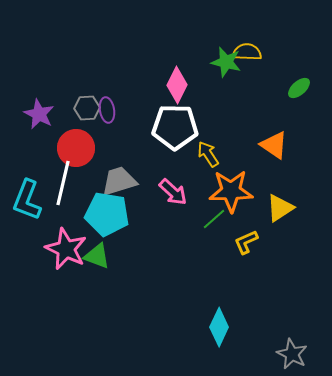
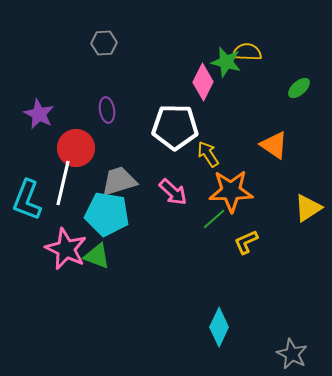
pink diamond: moved 26 px right, 3 px up
gray hexagon: moved 17 px right, 65 px up
yellow triangle: moved 28 px right
